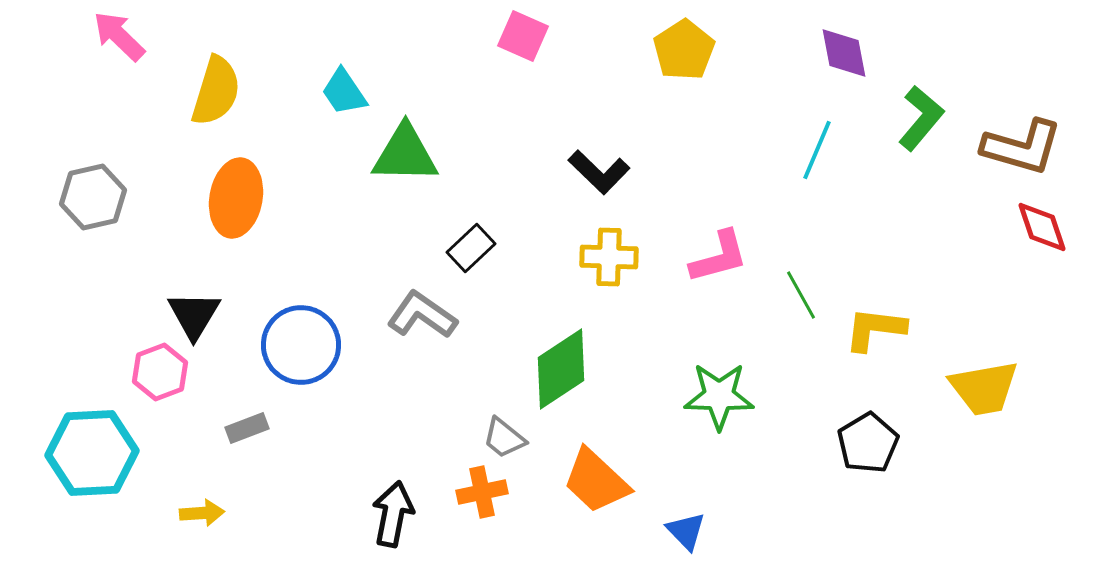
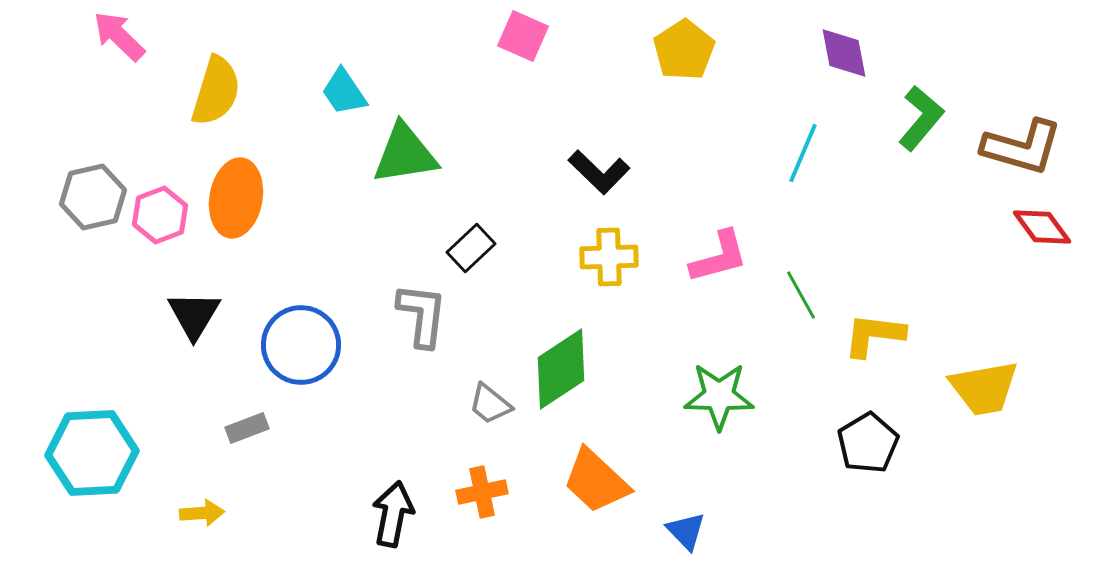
cyan line: moved 14 px left, 3 px down
green triangle: rotated 10 degrees counterclockwise
red diamond: rotated 18 degrees counterclockwise
yellow cross: rotated 4 degrees counterclockwise
gray L-shape: rotated 62 degrees clockwise
yellow L-shape: moved 1 px left, 6 px down
pink hexagon: moved 157 px up
gray trapezoid: moved 14 px left, 34 px up
